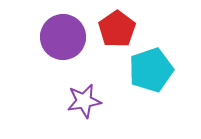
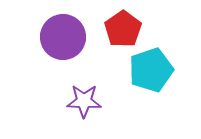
red pentagon: moved 6 px right
purple star: rotated 12 degrees clockwise
